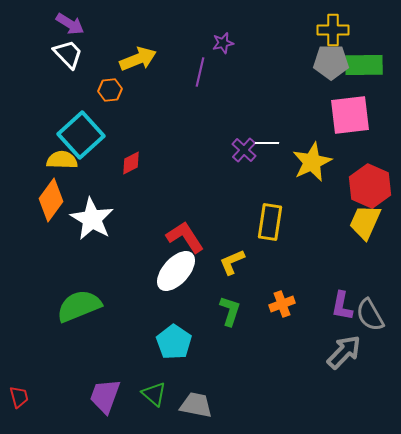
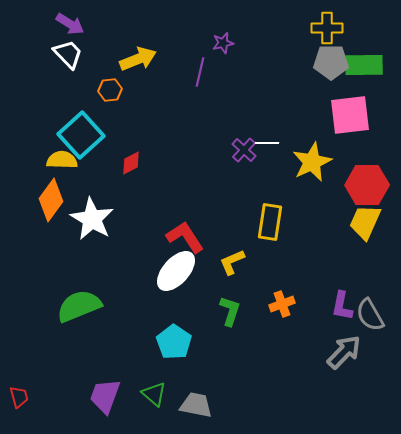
yellow cross: moved 6 px left, 2 px up
red hexagon: moved 3 px left, 1 px up; rotated 24 degrees counterclockwise
